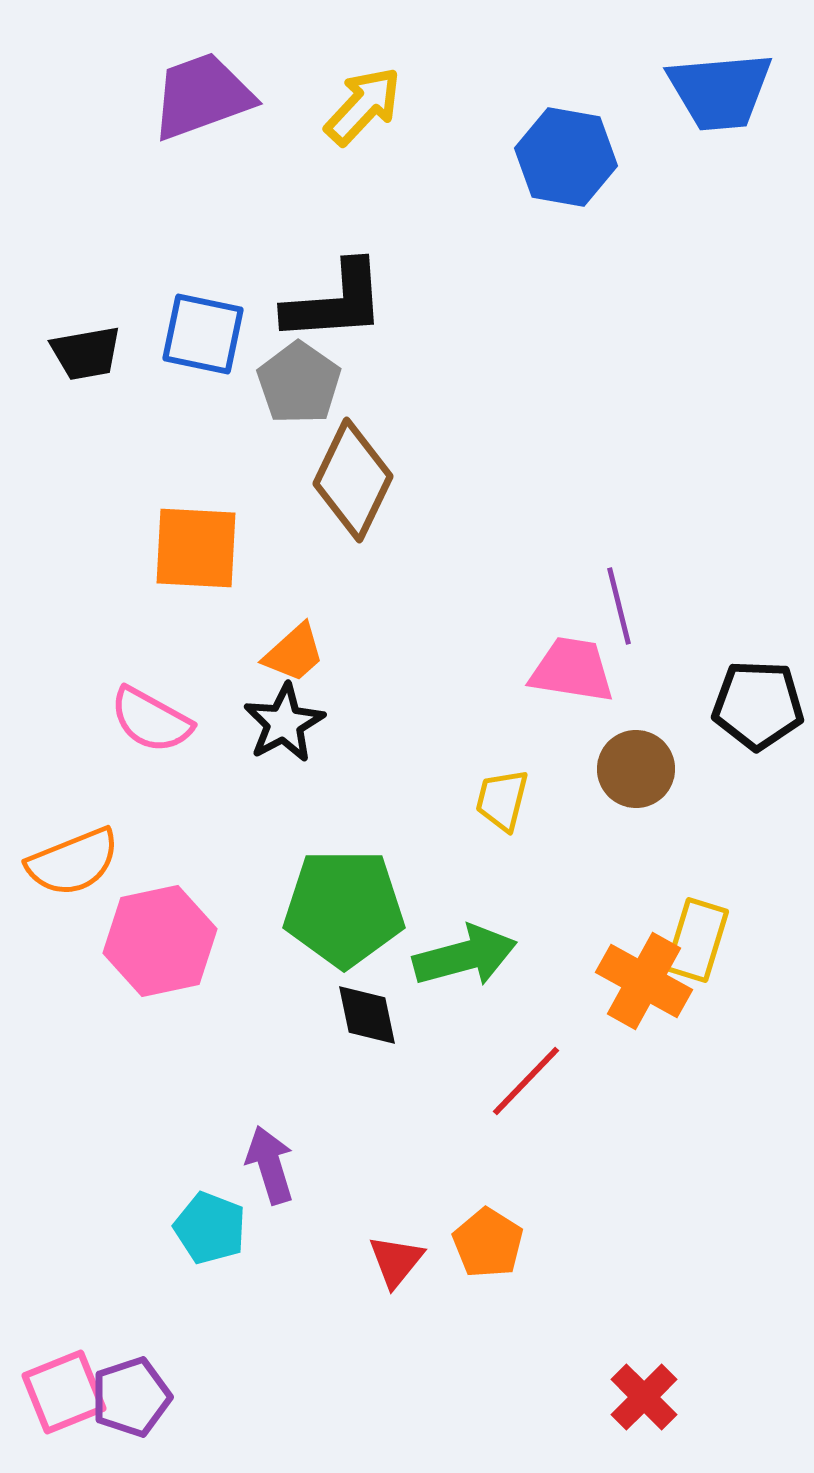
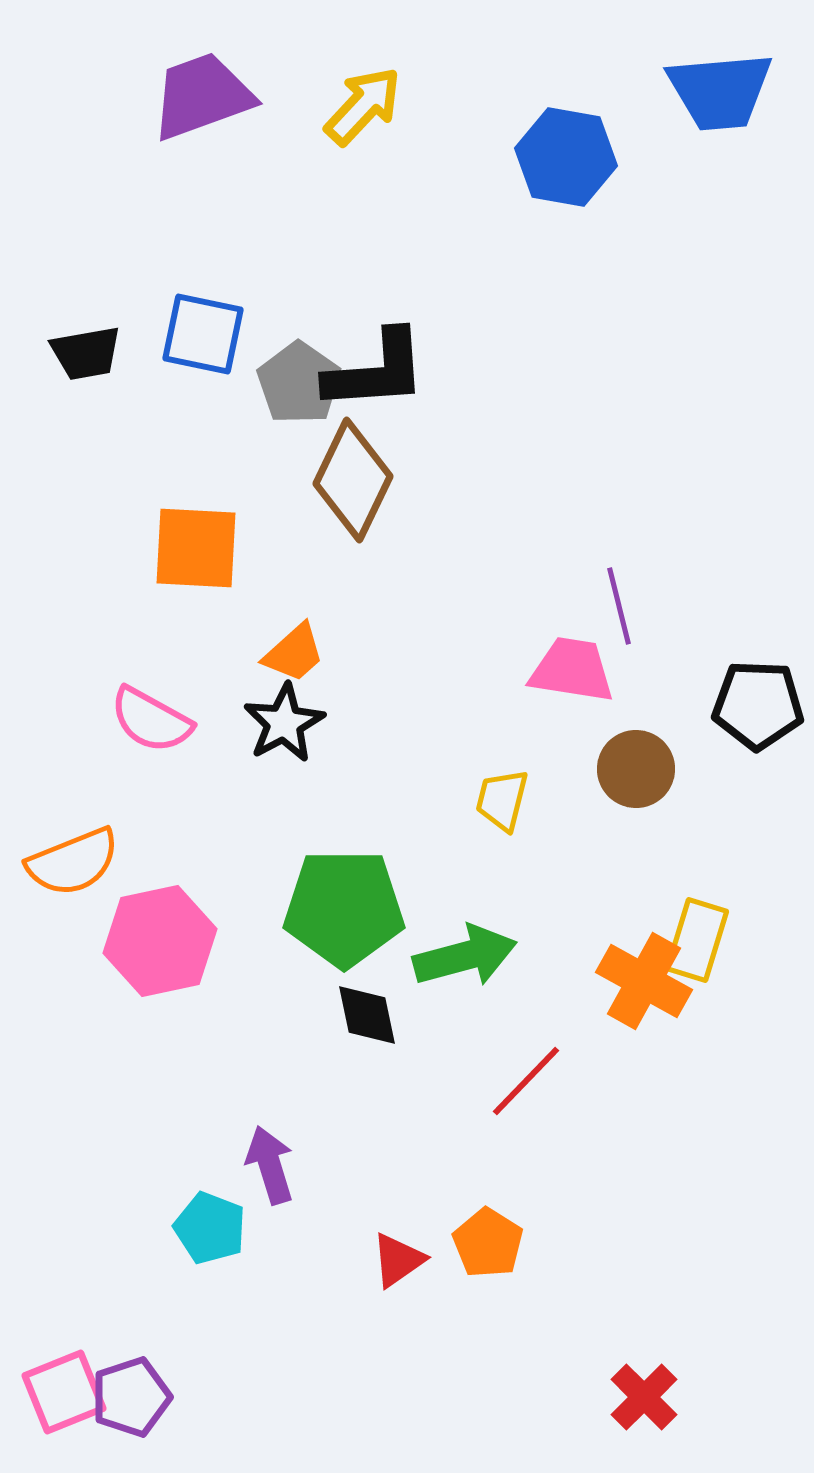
black L-shape: moved 41 px right, 69 px down
red triangle: moved 2 px right, 1 px up; rotated 16 degrees clockwise
